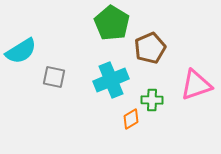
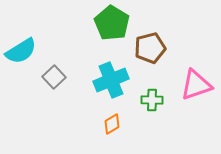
brown pentagon: rotated 8 degrees clockwise
gray square: rotated 35 degrees clockwise
orange diamond: moved 19 px left, 5 px down
